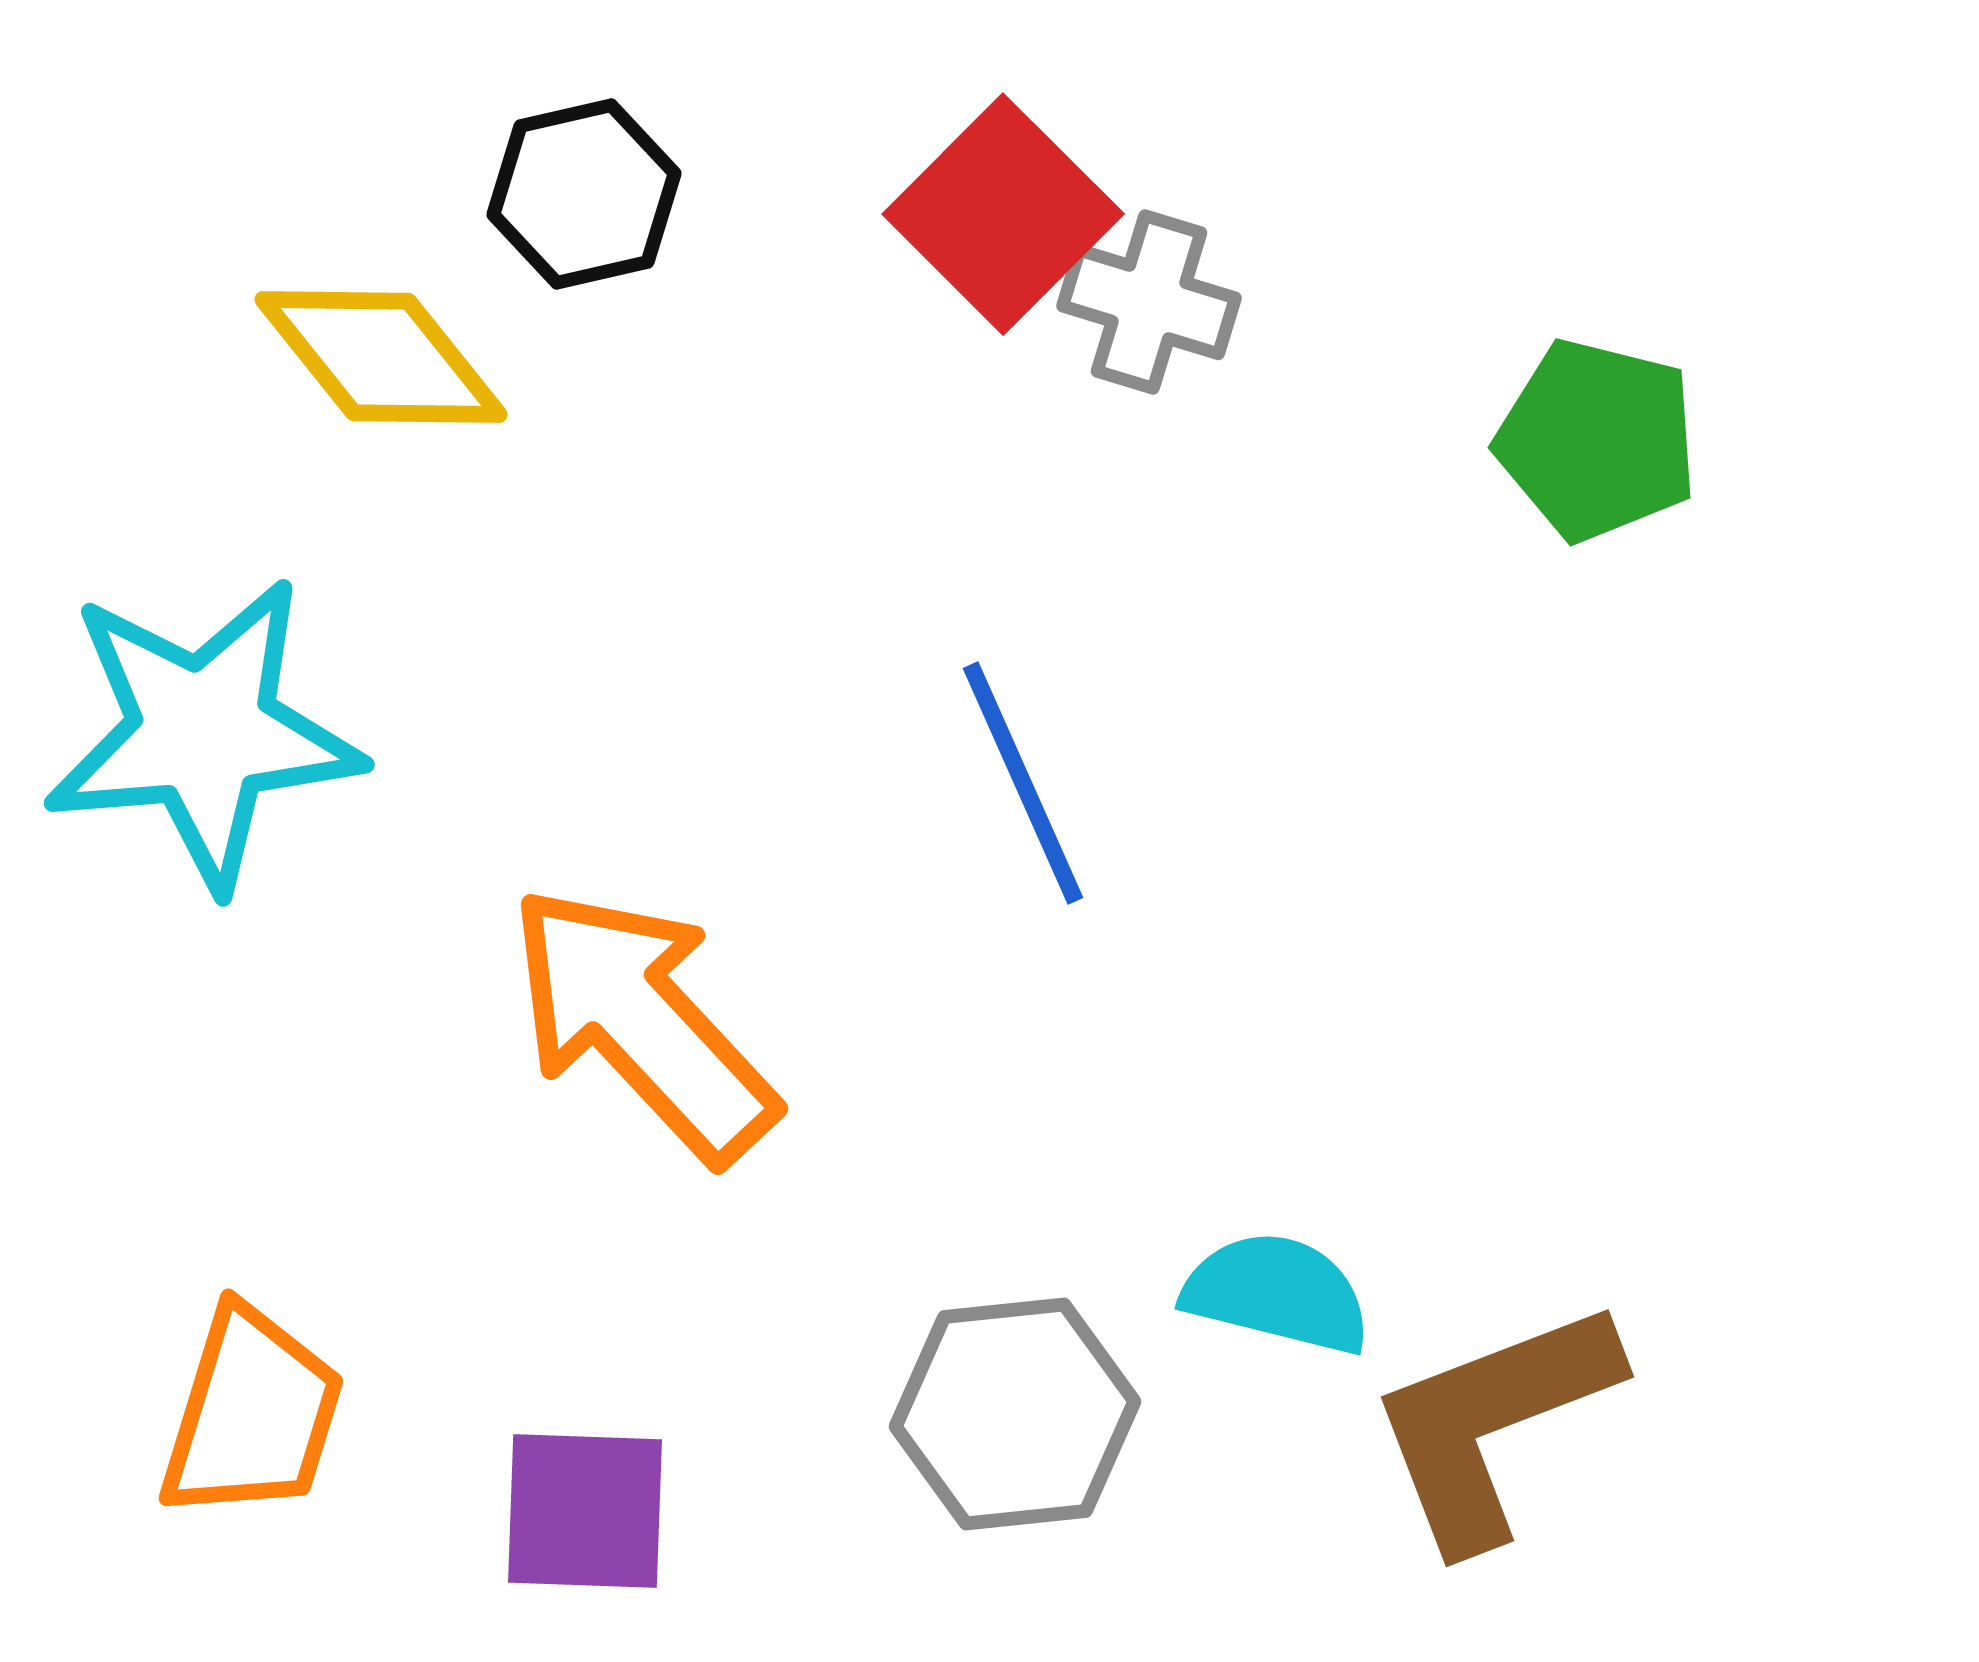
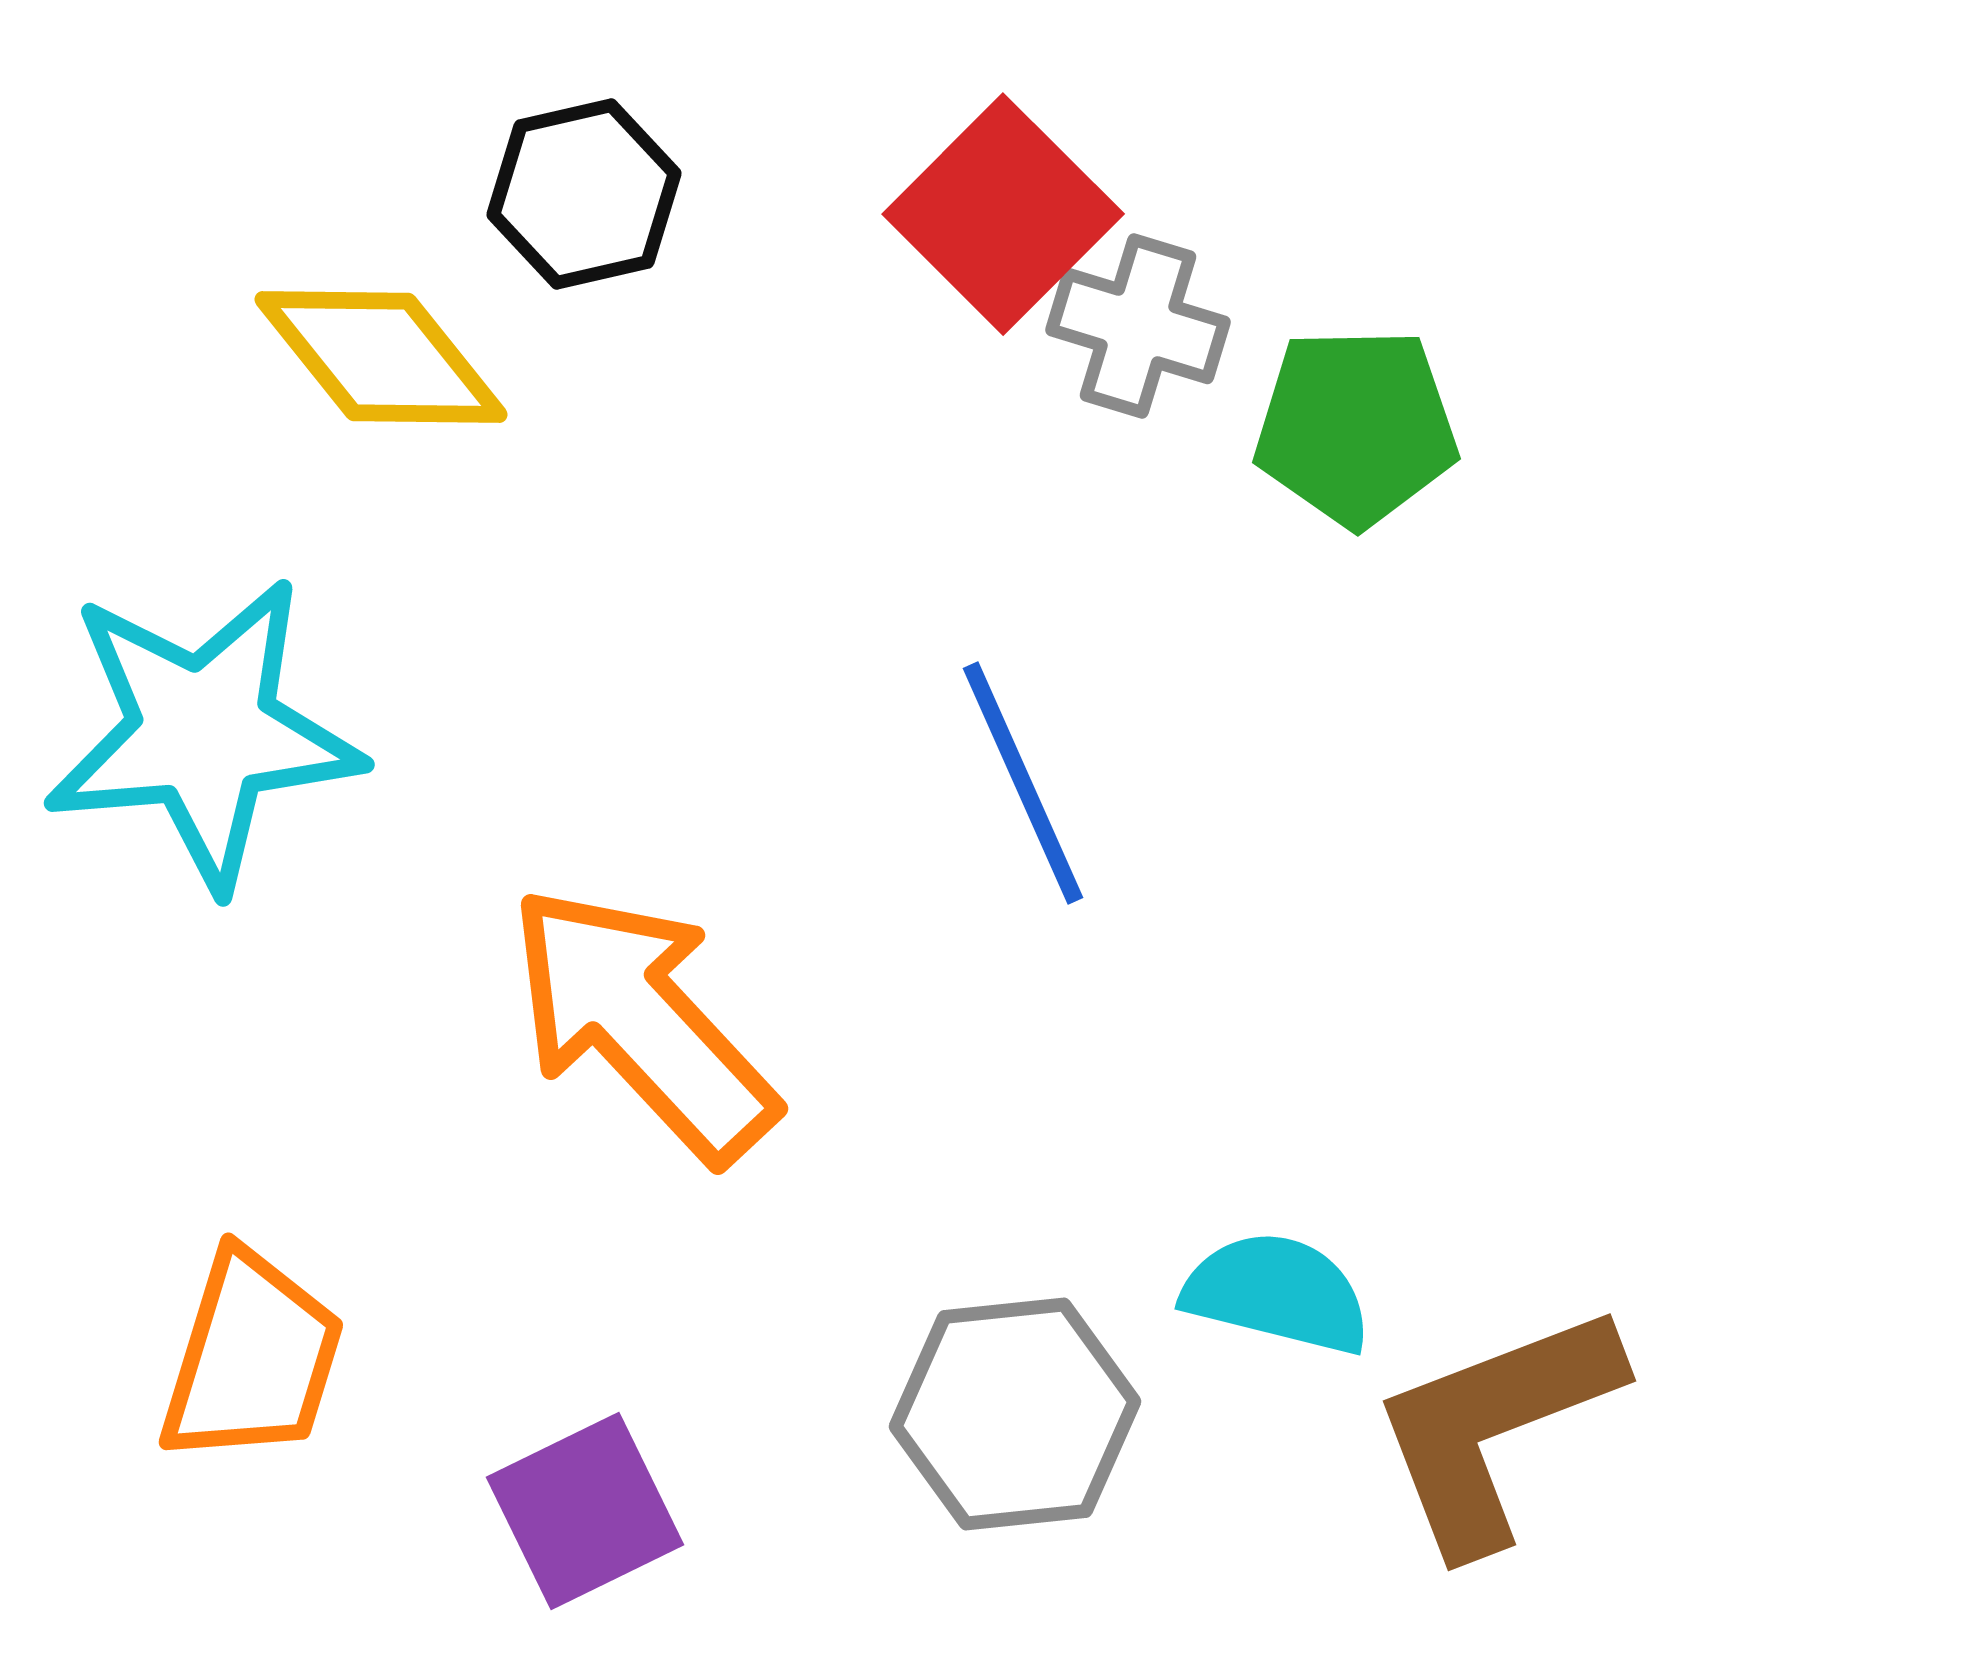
gray cross: moved 11 px left, 24 px down
green pentagon: moved 241 px left, 13 px up; rotated 15 degrees counterclockwise
orange trapezoid: moved 56 px up
brown L-shape: moved 2 px right, 4 px down
purple square: rotated 28 degrees counterclockwise
